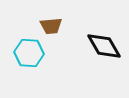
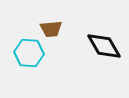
brown trapezoid: moved 3 px down
